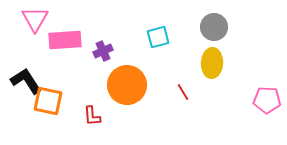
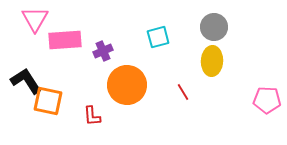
yellow ellipse: moved 2 px up
